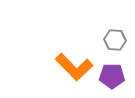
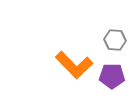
orange L-shape: moved 2 px up
